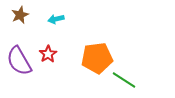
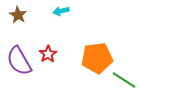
brown star: moved 2 px left; rotated 18 degrees counterclockwise
cyan arrow: moved 5 px right, 8 px up
